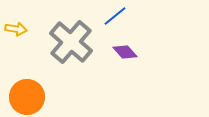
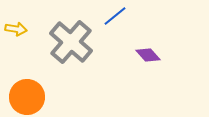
purple diamond: moved 23 px right, 3 px down
